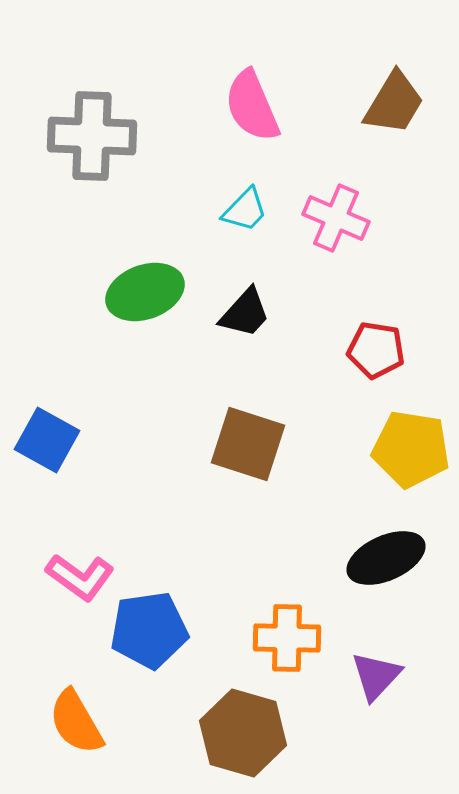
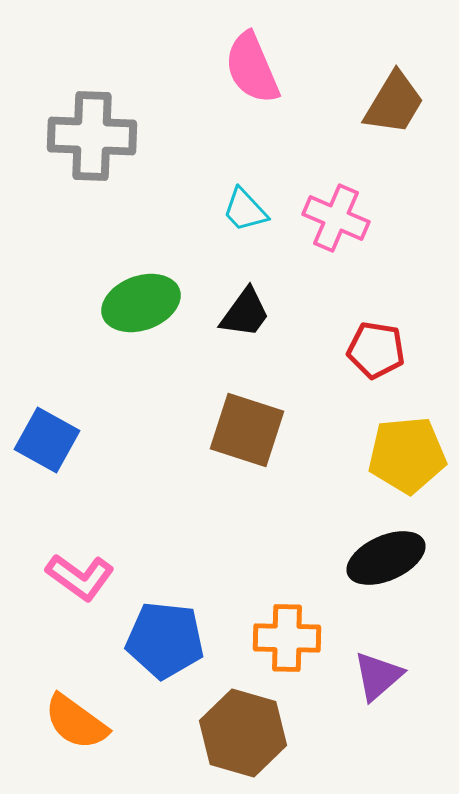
pink semicircle: moved 38 px up
cyan trapezoid: rotated 93 degrees clockwise
green ellipse: moved 4 px left, 11 px down
black trapezoid: rotated 6 degrees counterclockwise
brown square: moved 1 px left, 14 px up
yellow pentagon: moved 4 px left, 6 px down; rotated 14 degrees counterclockwise
blue pentagon: moved 16 px right, 10 px down; rotated 14 degrees clockwise
purple triangle: moved 2 px right; rotated 6 degrees clockwise
orange semicircle: rotated 24 degrees counterclockwise
